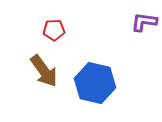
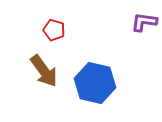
red pentagon: rotated 20 degrees clockwise
